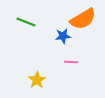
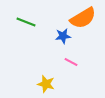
orange semicircle: moved 1 px up
pink line: rotated 24 degrees clockwise
yellow star: moved 9 px right, 4 px down; rotated 24 degrees counterclockwise
